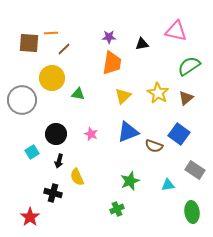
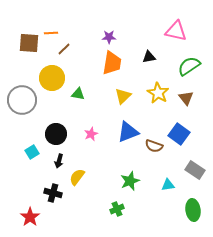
black triangle: moved 7 px right, 13 px down
brown triangle: rotated 28 degrees counterclockwise
pink star: rotated 24 degrees clockwise
yellow semicircle: rotated 60 degrees clockwise
green ellipse: moved 1 px right, 2 px up
